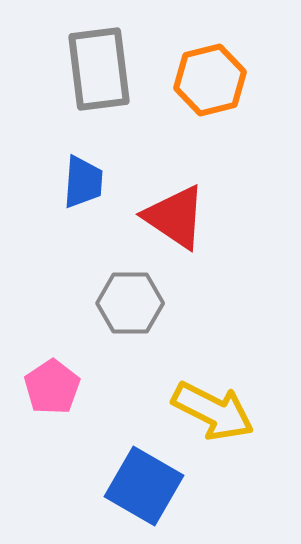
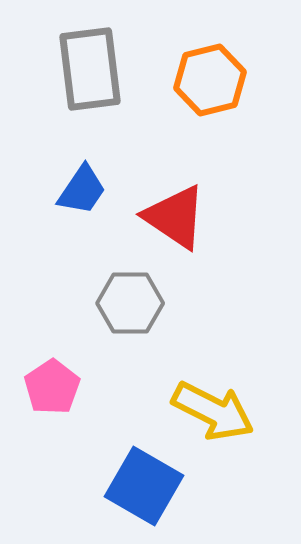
gray rectangle: moved 9 px left
blue trapezoid: moved 1 px left, 8 px down; rotated 30 degrees clockwise
